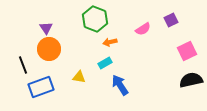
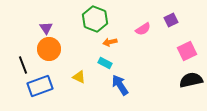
cyan rectangle: rotated 56 degrees clockwise
yellow triangle: rotated 16 degrees clockwise
blue rectangle: moved 1 px left, 1 px up
